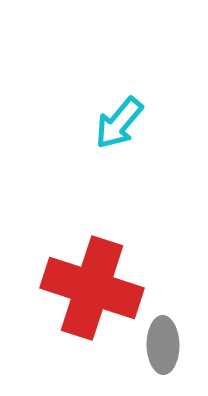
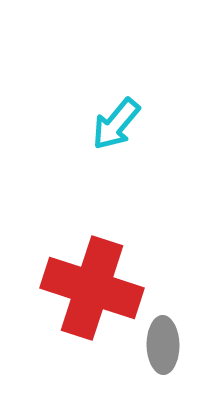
cyan arrow: moved 3 px left, 1 px down
